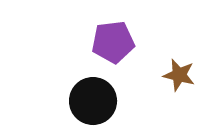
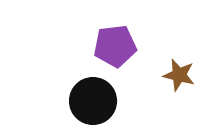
purple pentagon: moved 2 px right, 4 px down
